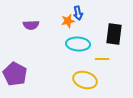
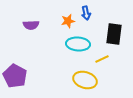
blue arrow: moved 8 px right
yellow line: rotated 24 degrees counterclockwise
purple pentagon: moved 2 px down
